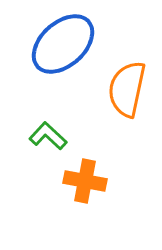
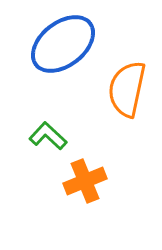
blue ellipse: rotated 4 degrees clockwise
orange cross: rotated 33 degrees counterclockwise
